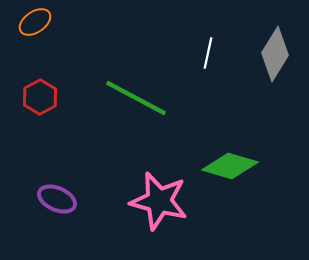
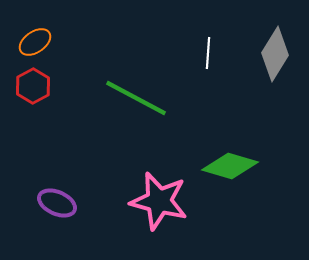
orange ellipse: moved 20 px down
white line: rotated 8 degrees counterclockwise
red hexagon: moved 7 px left, 11 px up
purple ellipse: moved 4 px down
